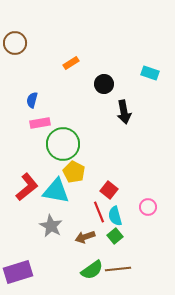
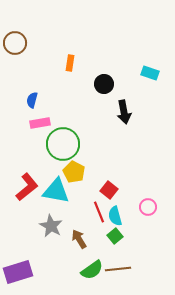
orange rectangle: moved 1 px left; rotated 49 degrees counterclockwise
brown arrow: moved 6 px left, 2 px down; rotated 78 degrees clockwise
